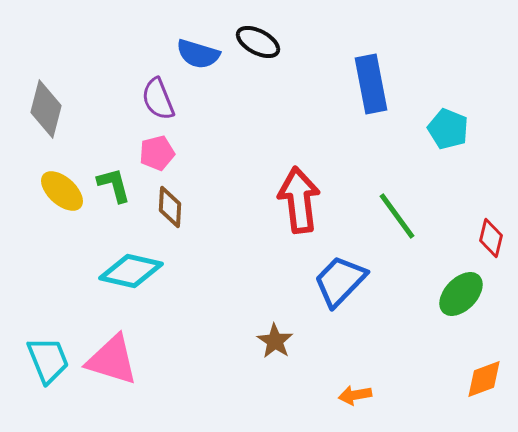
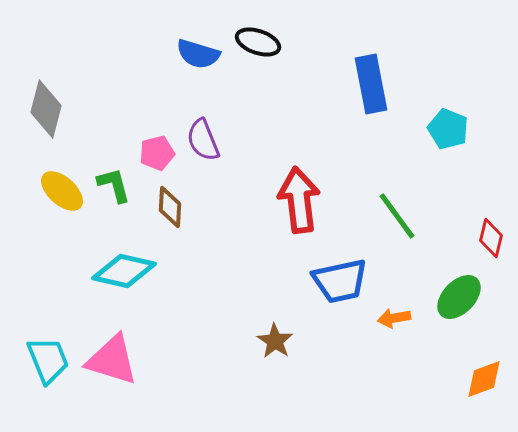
black ellipse: rotated 9 degrees counterclockwise
purple semicircle: moved 45 px right, 41 px down
cyan diamond: moved 7 px left
blue trapezoid: rotated 146 degrees counterclockwise
green ellipse: moved 2 px left, 3 px down
orange arrow: moved 39 px right, 77 px up
